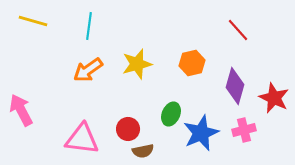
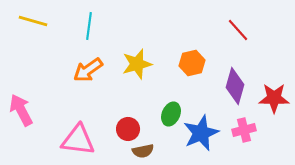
red star: rotated 24 degrees counterclockwise
pink triangle: moved 4 px left, 1 px down
